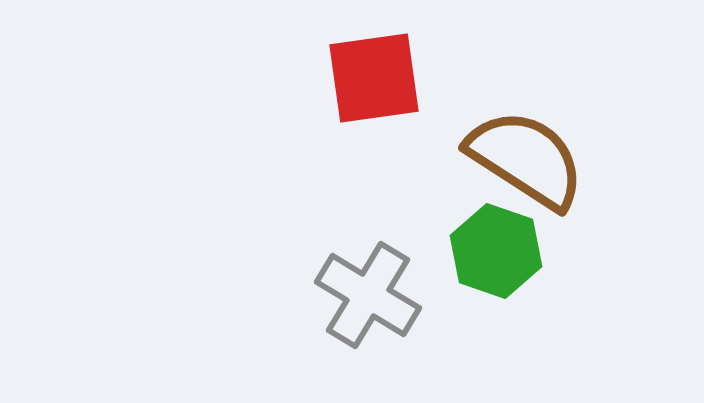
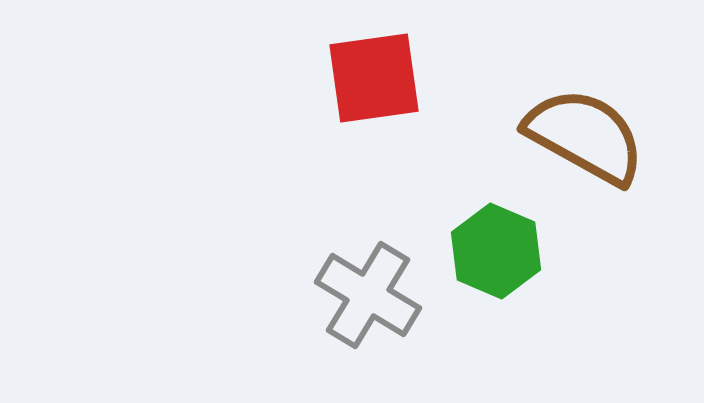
brown semicircle: moved 59 px right, 23 px up; rotated 4 degrees counterclockwise
green hexagon: rotated 4 degrees clockwise
